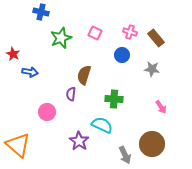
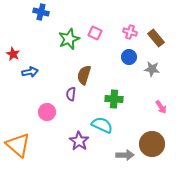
green star: moved 8 px right, 1 px down
blue circle: moved 7 px right, 2 px down
blue arrow: rotated 21 degrees counterclockwise
gray arrow: rotated 66 degrees counterclockwise
